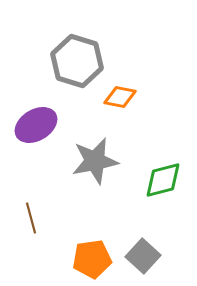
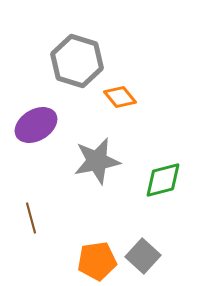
orange diamond: rotated 40 degrees clockwise
gray star: moved 2 px right
orange pentagon: moved 5 px right, 2 px down
